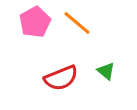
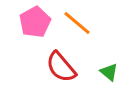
green triangle: moved 3 px right, 1 px down
red semicircle: moved 11 px up; rotated 72 degrees clockwise
